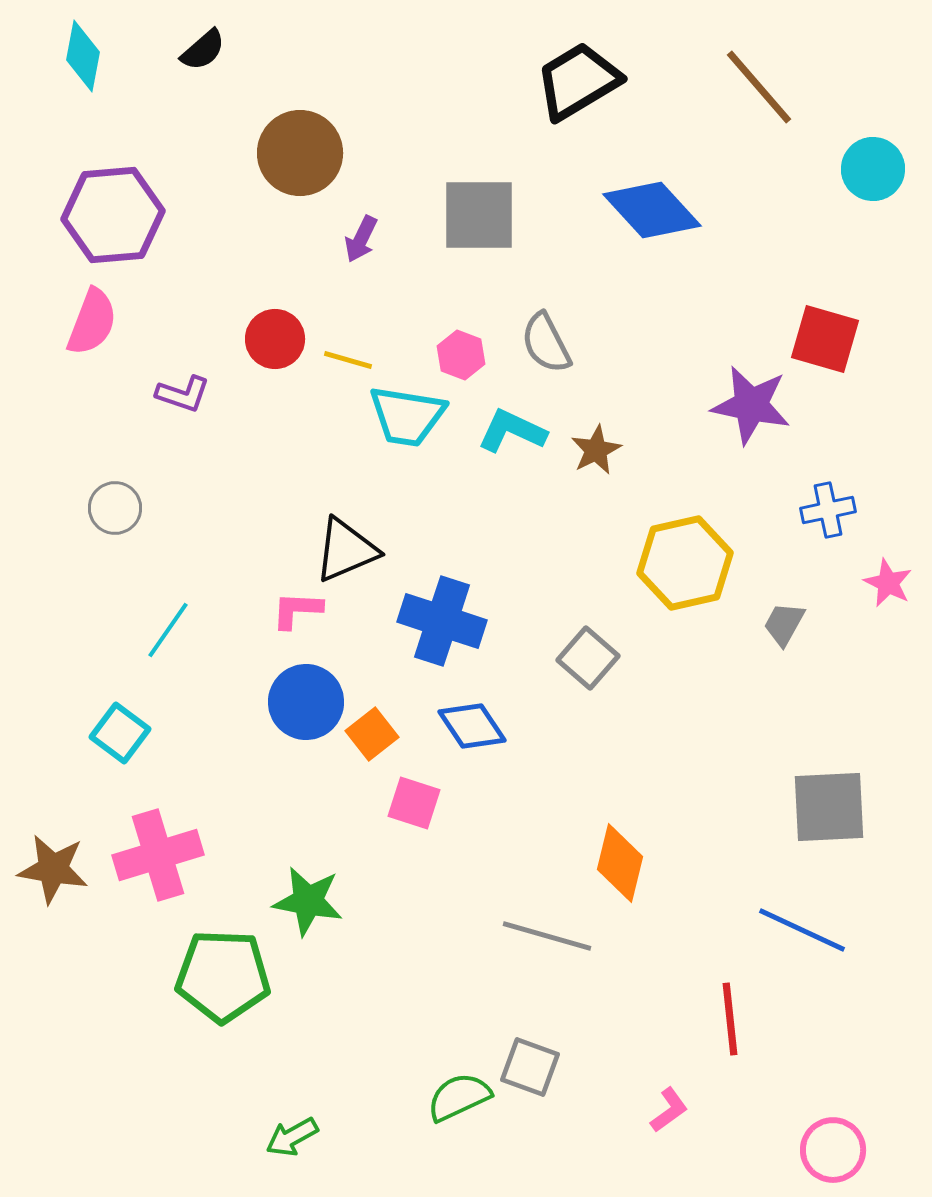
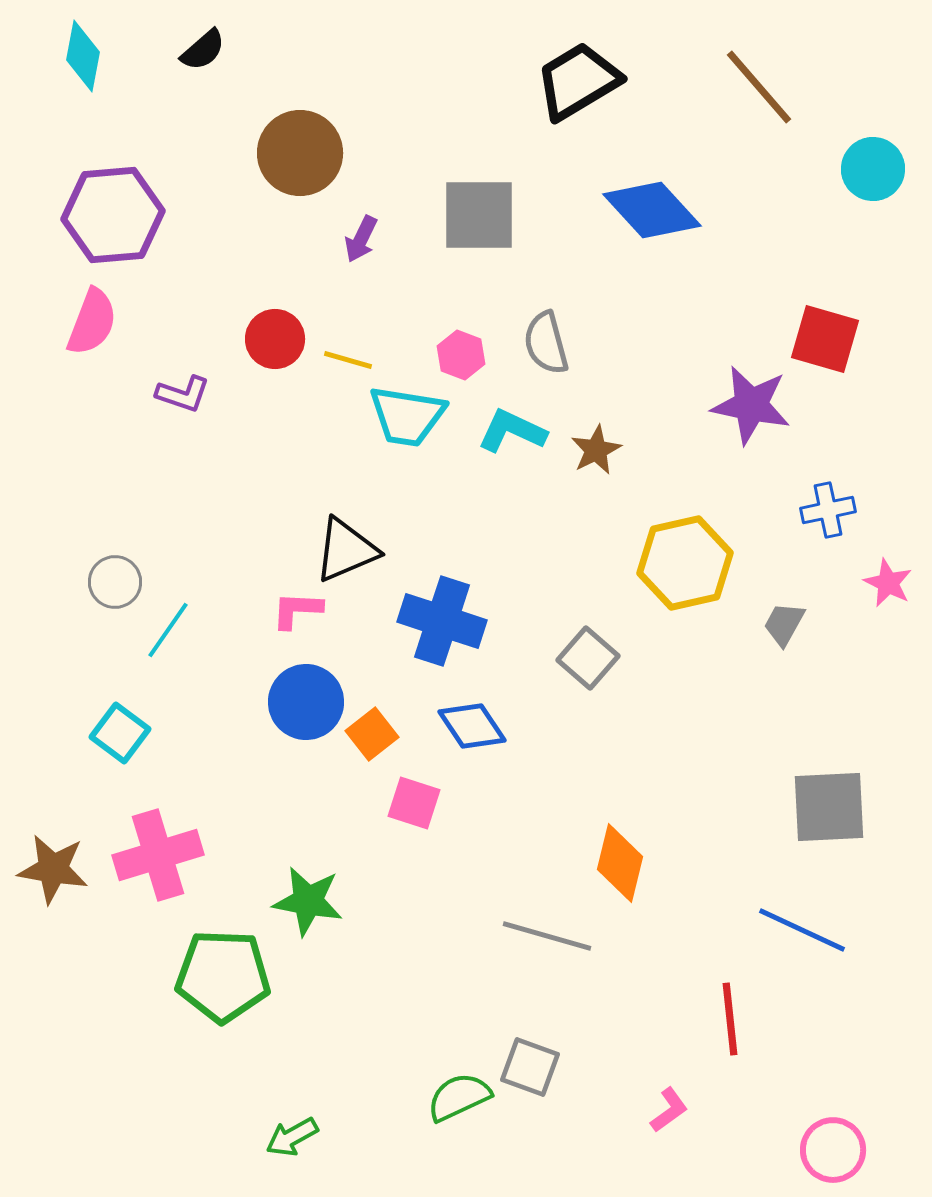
gray semicircle at (546, 343): rotated 12 degrees clockwise
gray circle at (115, 508): moved 74 px down
